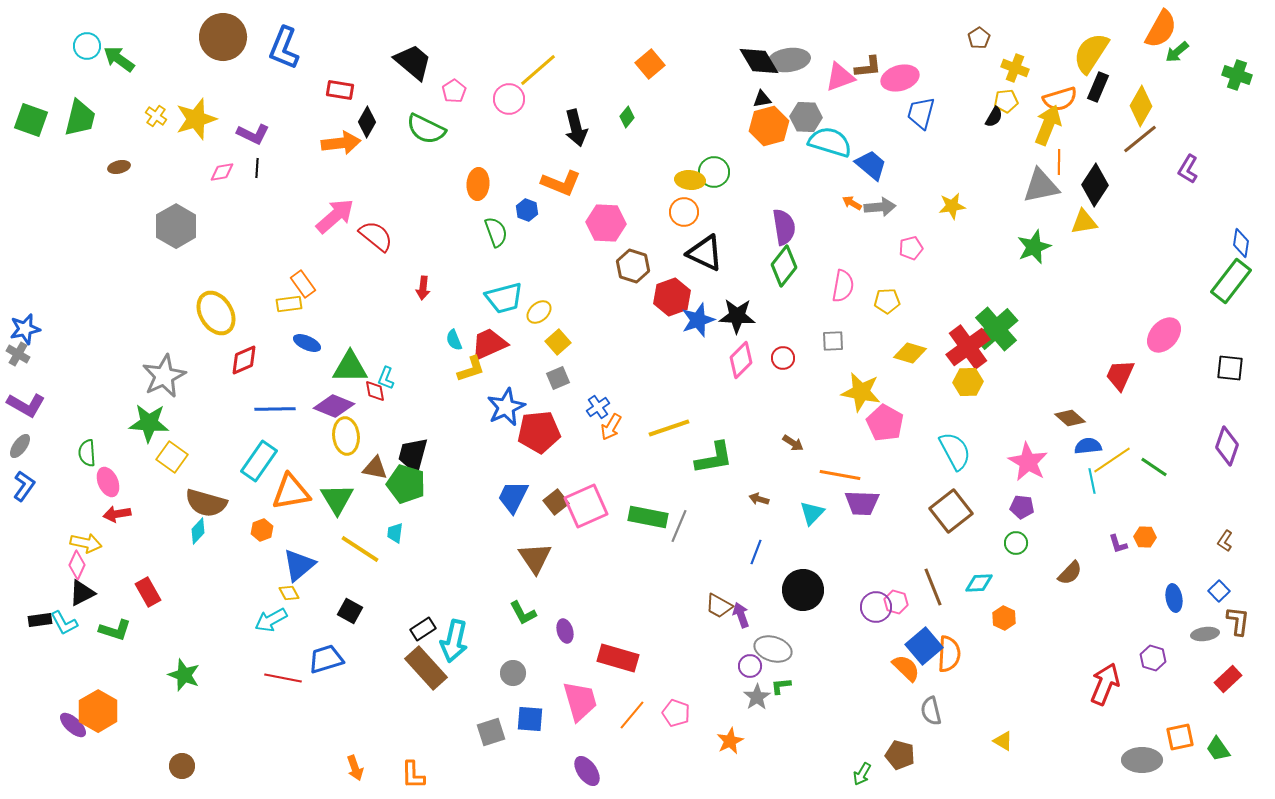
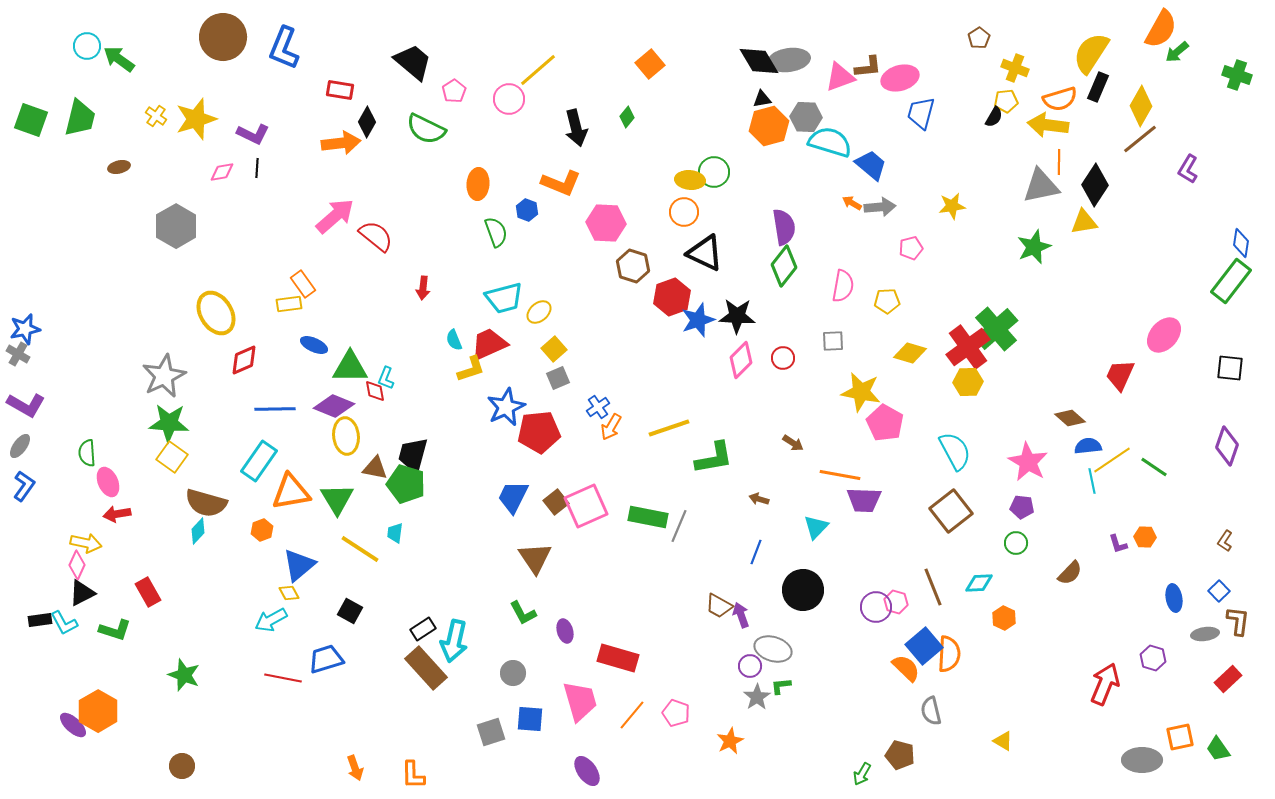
yellow arrow at (1048, 125): rotated 105 degrees counterclockwise
yellow square at (558, 342): moved 4 px left, 7 px down
blue ellipse at (307, 343): moved 7 px right, 2 px down
green star at (149, 423): moved 20 px right
purple trapezoid at (862, 503): moved 2 px right, 3 px up
cyan triangle at (812, 513): moved 4 px right, 14 px down
